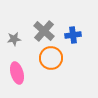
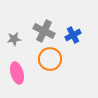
gray cross: rotated 15 degrees counterclockwise
blue cross: rotated 21 degrees counterclockwise
orange circle: moved 1 px left, 1 px down
